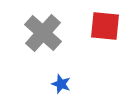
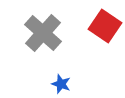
red square: rotated 28 degrees clockwise
